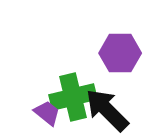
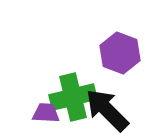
purple hexagon: rotated 21 degrees clockwise
purple trapezoid: moved 1 px left; rotated 36 degrees counterclockwise
